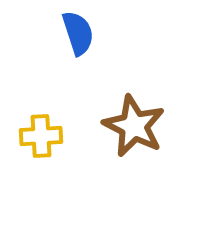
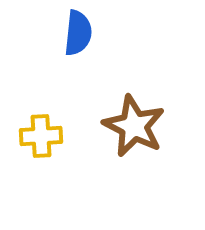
blue semicircle: rotated 24 degrees clockwise
